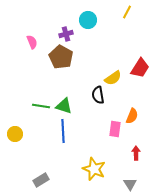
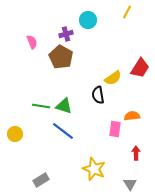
orange semicircle: rotated 119 degrees counterclockwise
blue line: rotated 50 degrees counterclockwise
